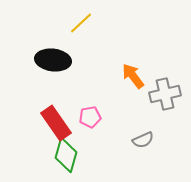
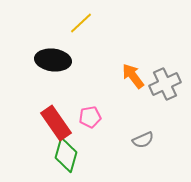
gray cross: moved 10 px up; rotated 12 degrees counterclockwise
